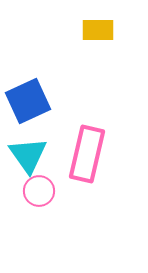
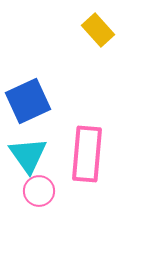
yellow rectangle: rotated 48 degrees clockwise
pink rectangle: rotated 8 degrees counterclockwise
